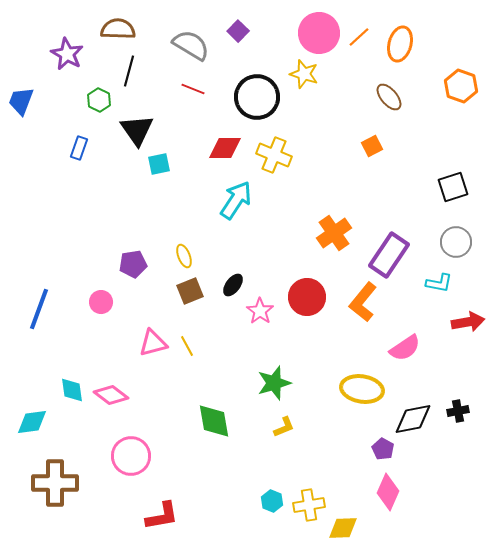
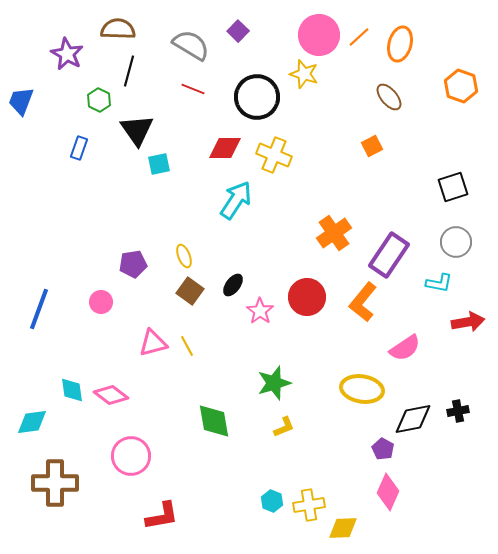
pink circle at (319, 33): moved 2 px down
brown square at (190, 291): rotated 32 degrees counterclockwise
